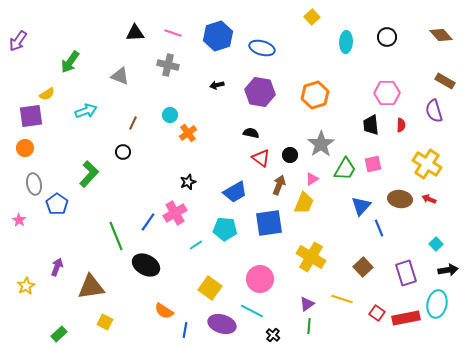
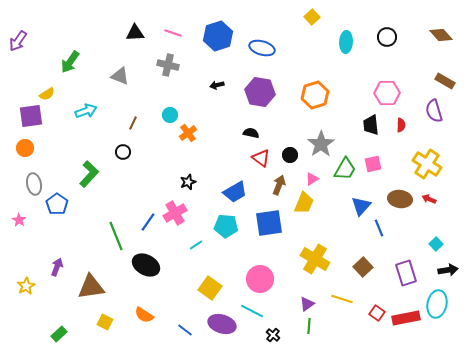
cyan pentagon at (225, 229): moved 1 px right, 3 px up
yellow cross at (311, 257): moved 4 px right, 2 px down
orange semicircle at (164, 311): moved 20 px left, 4 px down
blue line at (185, 330): rotated 63 degrees counterclockwise
